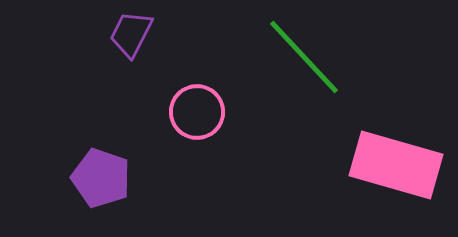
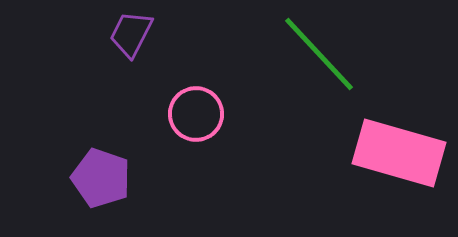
green line: moved 15 px right, 3 px up
pink circle: moved 1 px left, 2 px down
pink rectangle: moved 3 px right, 12 px up
